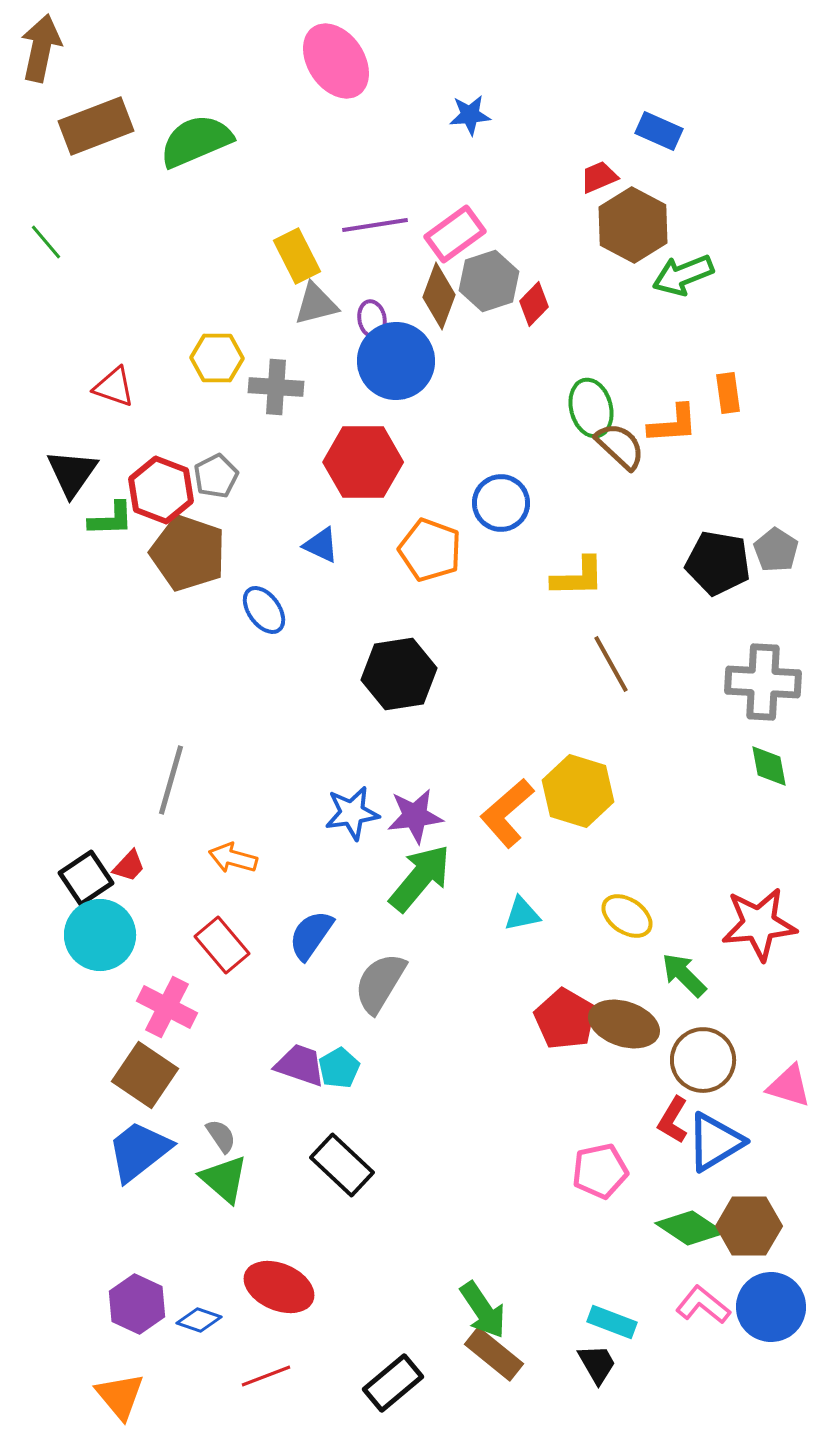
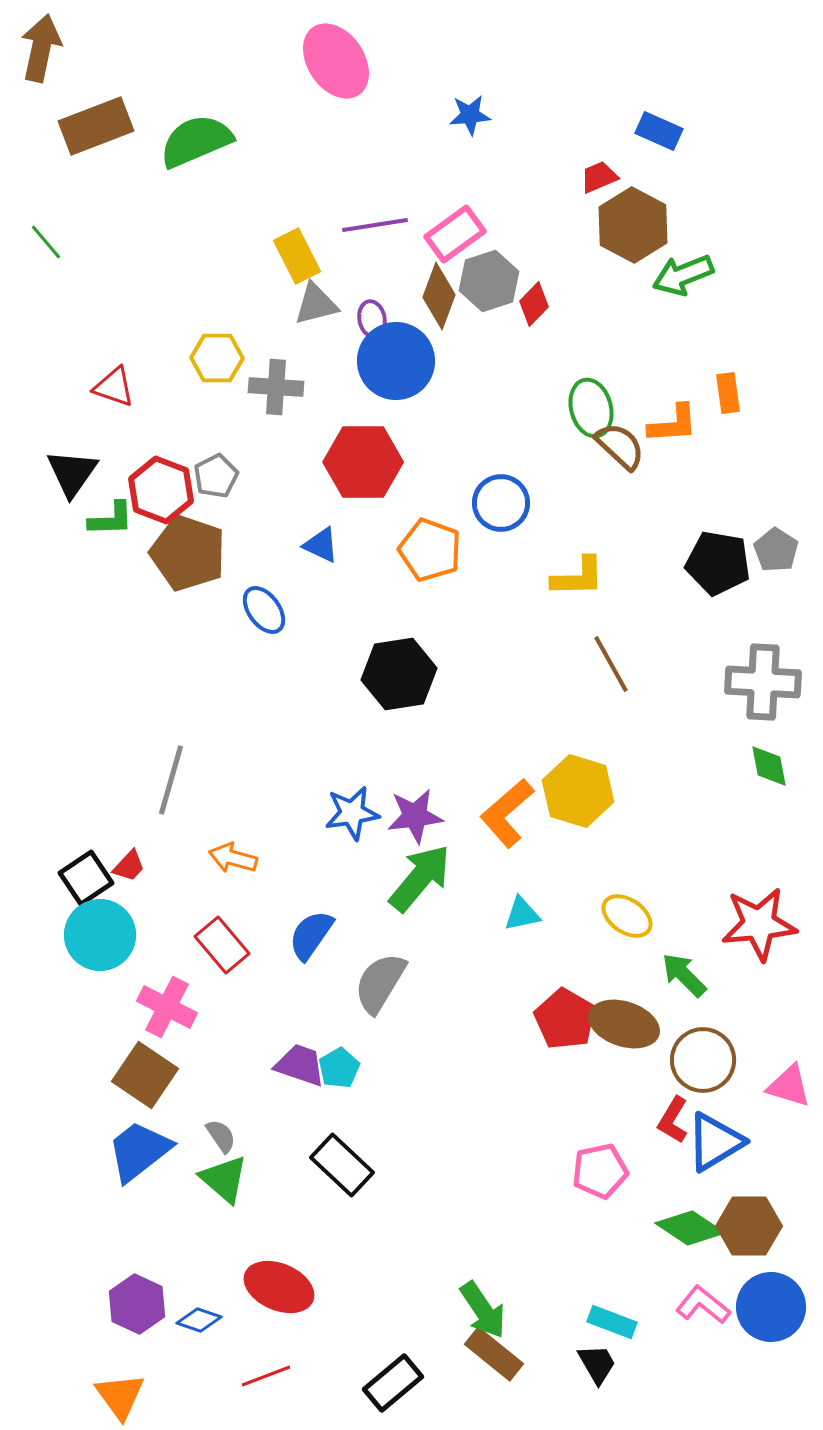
orange triangle at (120, 1396): rotated 4 degrees clockwise
